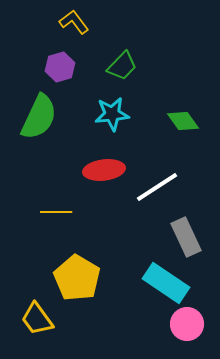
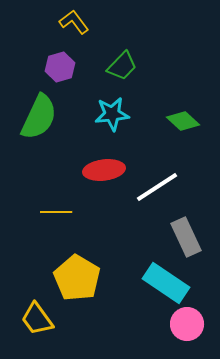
green diamond: rotated 12 degrees counterclockwise
